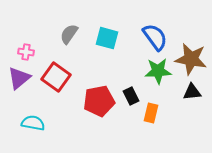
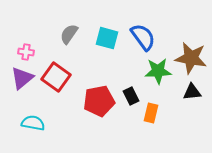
blue semicircle: moved 12 px left
brown star: moved 1 px up
purple triangle: moved 3 px right
